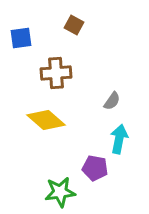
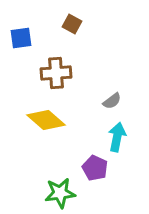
brown square: moved 2 px left, 1 px up
gray semicircle: rotated 18 degrees clockwise
cyan arrow: moved 2 px left, 2 px up
purple pentagon: rotated 15 degrees clockwise
green star: moved 1 px down
